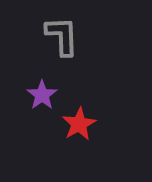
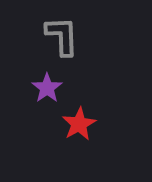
purple star: moved 5 px right, 7 px up
